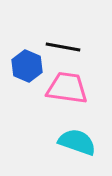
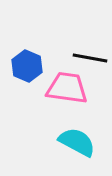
black line: moved 27 px right, 11 px down
cyan semicircle: rotated 9 degrees clockwise
